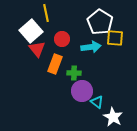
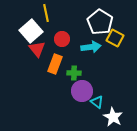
yellow square: rotated 24 degrees clockwise
